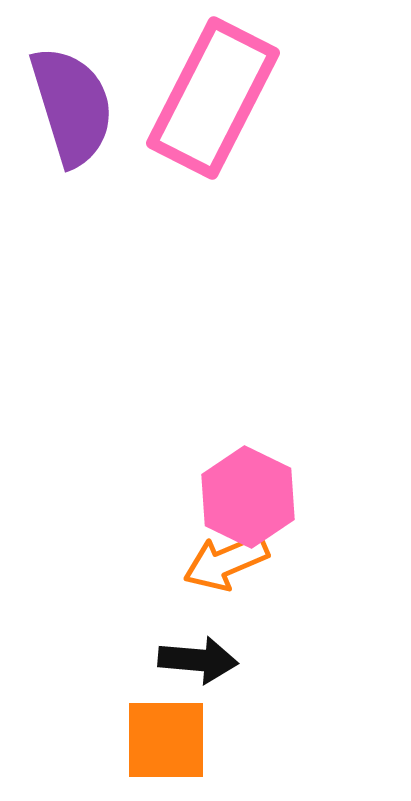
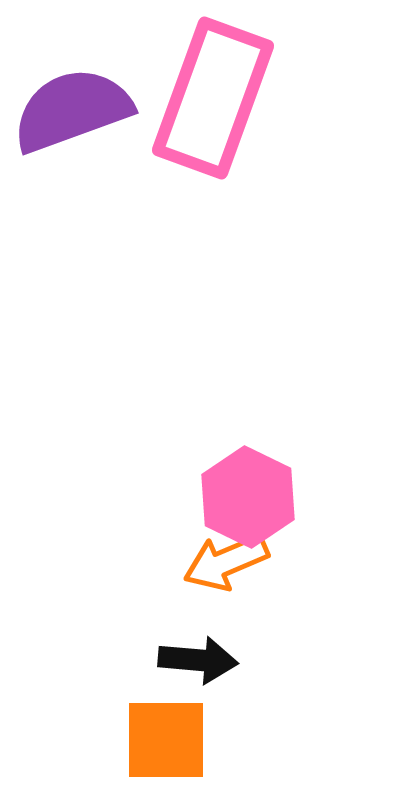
pink rectangle: rotated 7 degrees counterclockwise
purple semicircle: moved 4 px down; rotated 93 degrees counterclockwise
